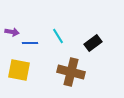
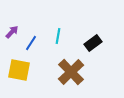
purple arrow: rotated 56 degrees counterclockwise
cyan line: rotated 42 degrees clockwise
blue line: moved 1 px right; rotated 56 degrees counterclockwise
brown cross: rotated 32 degrees clockwise
